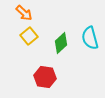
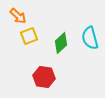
orange arrow: moved 6 px left, 3 px down
yellow square: rotated 18 degrees clockwise
red hexagon: moved 1 px left
